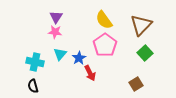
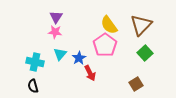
yellow semicircle: moved 5 px right, 5 px down
